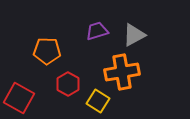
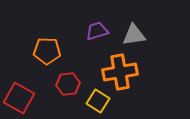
gray triangle: rotated 20 degrees clockwise
orange cross: moved 2 px left
red hexagon: rotated 25 degrees clockwise
